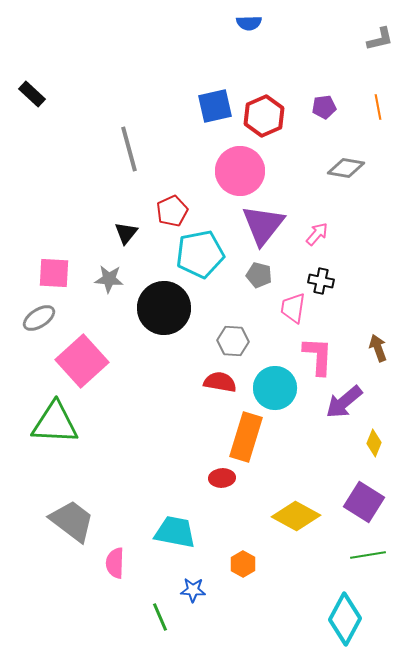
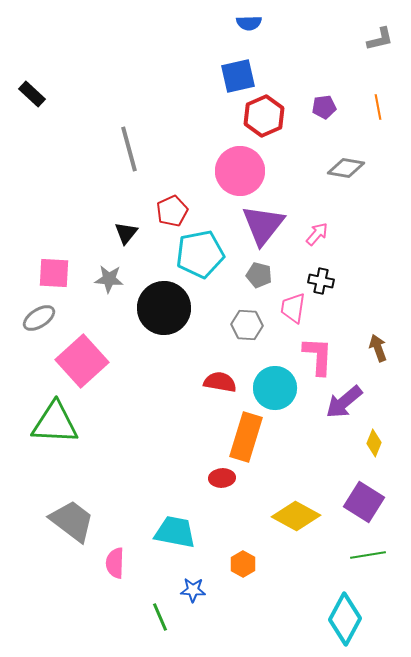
blue square at (215, 106): moved 23 px right, 30 px up
gray hexagon at (233, 341): moved 14 px right, 16 px up
